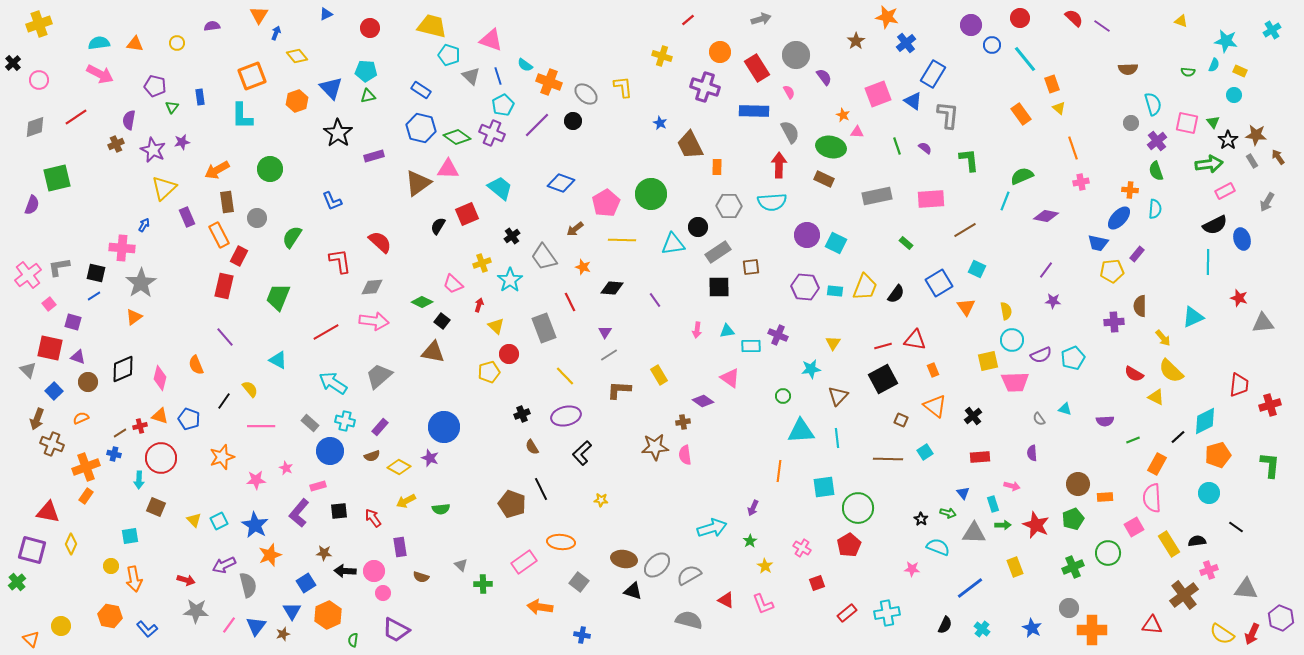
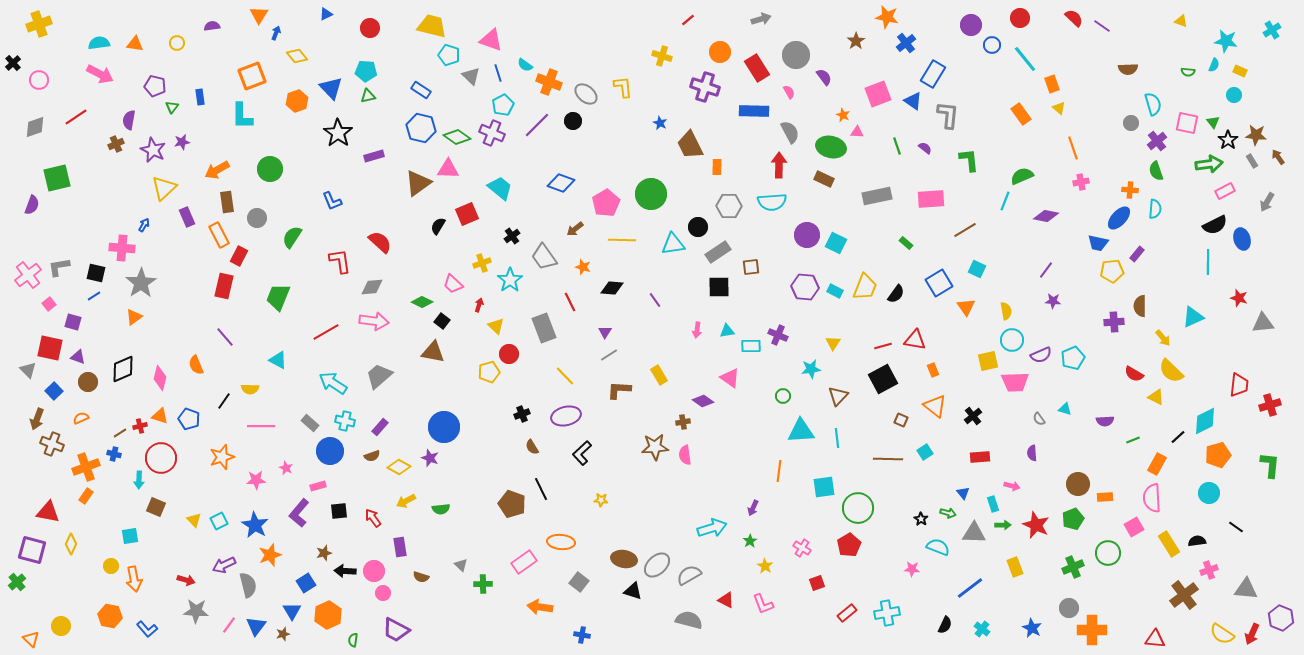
blue line at (498, 76): moved 3 px up
cyan rectangle at (835, 291): rotated 21 degrees clockwise
yellow semicircle at (250, 389): rotated 132 degrees clockwise
brown star at (324, 553): rotated 21 degrees counterclockwise
red triangle at (1152, 625): moved 3 px right, 14 px down
